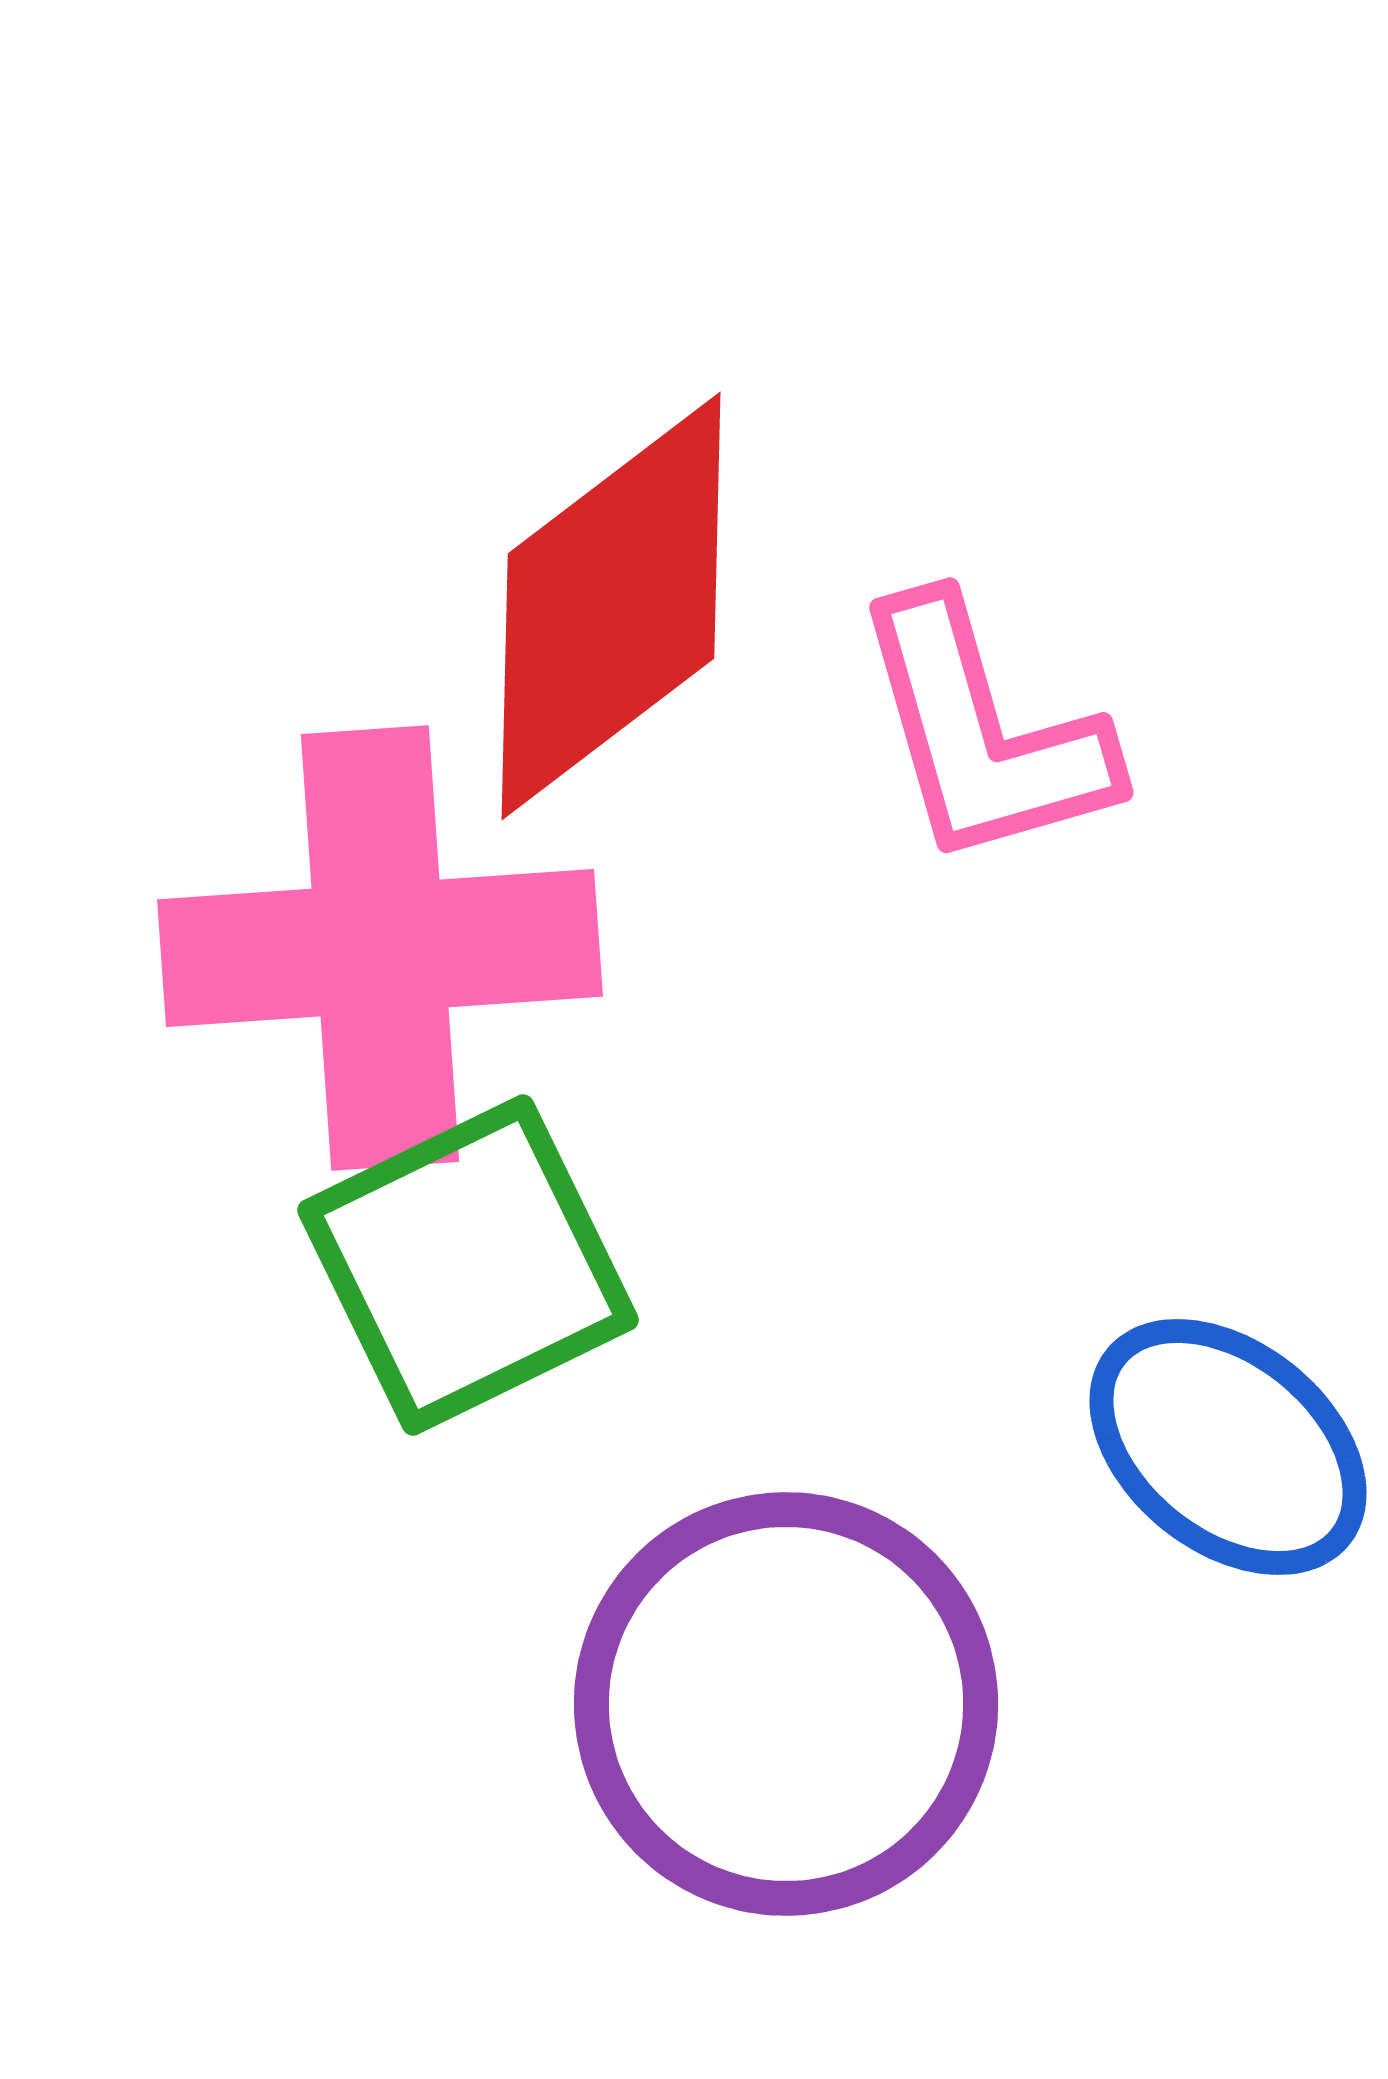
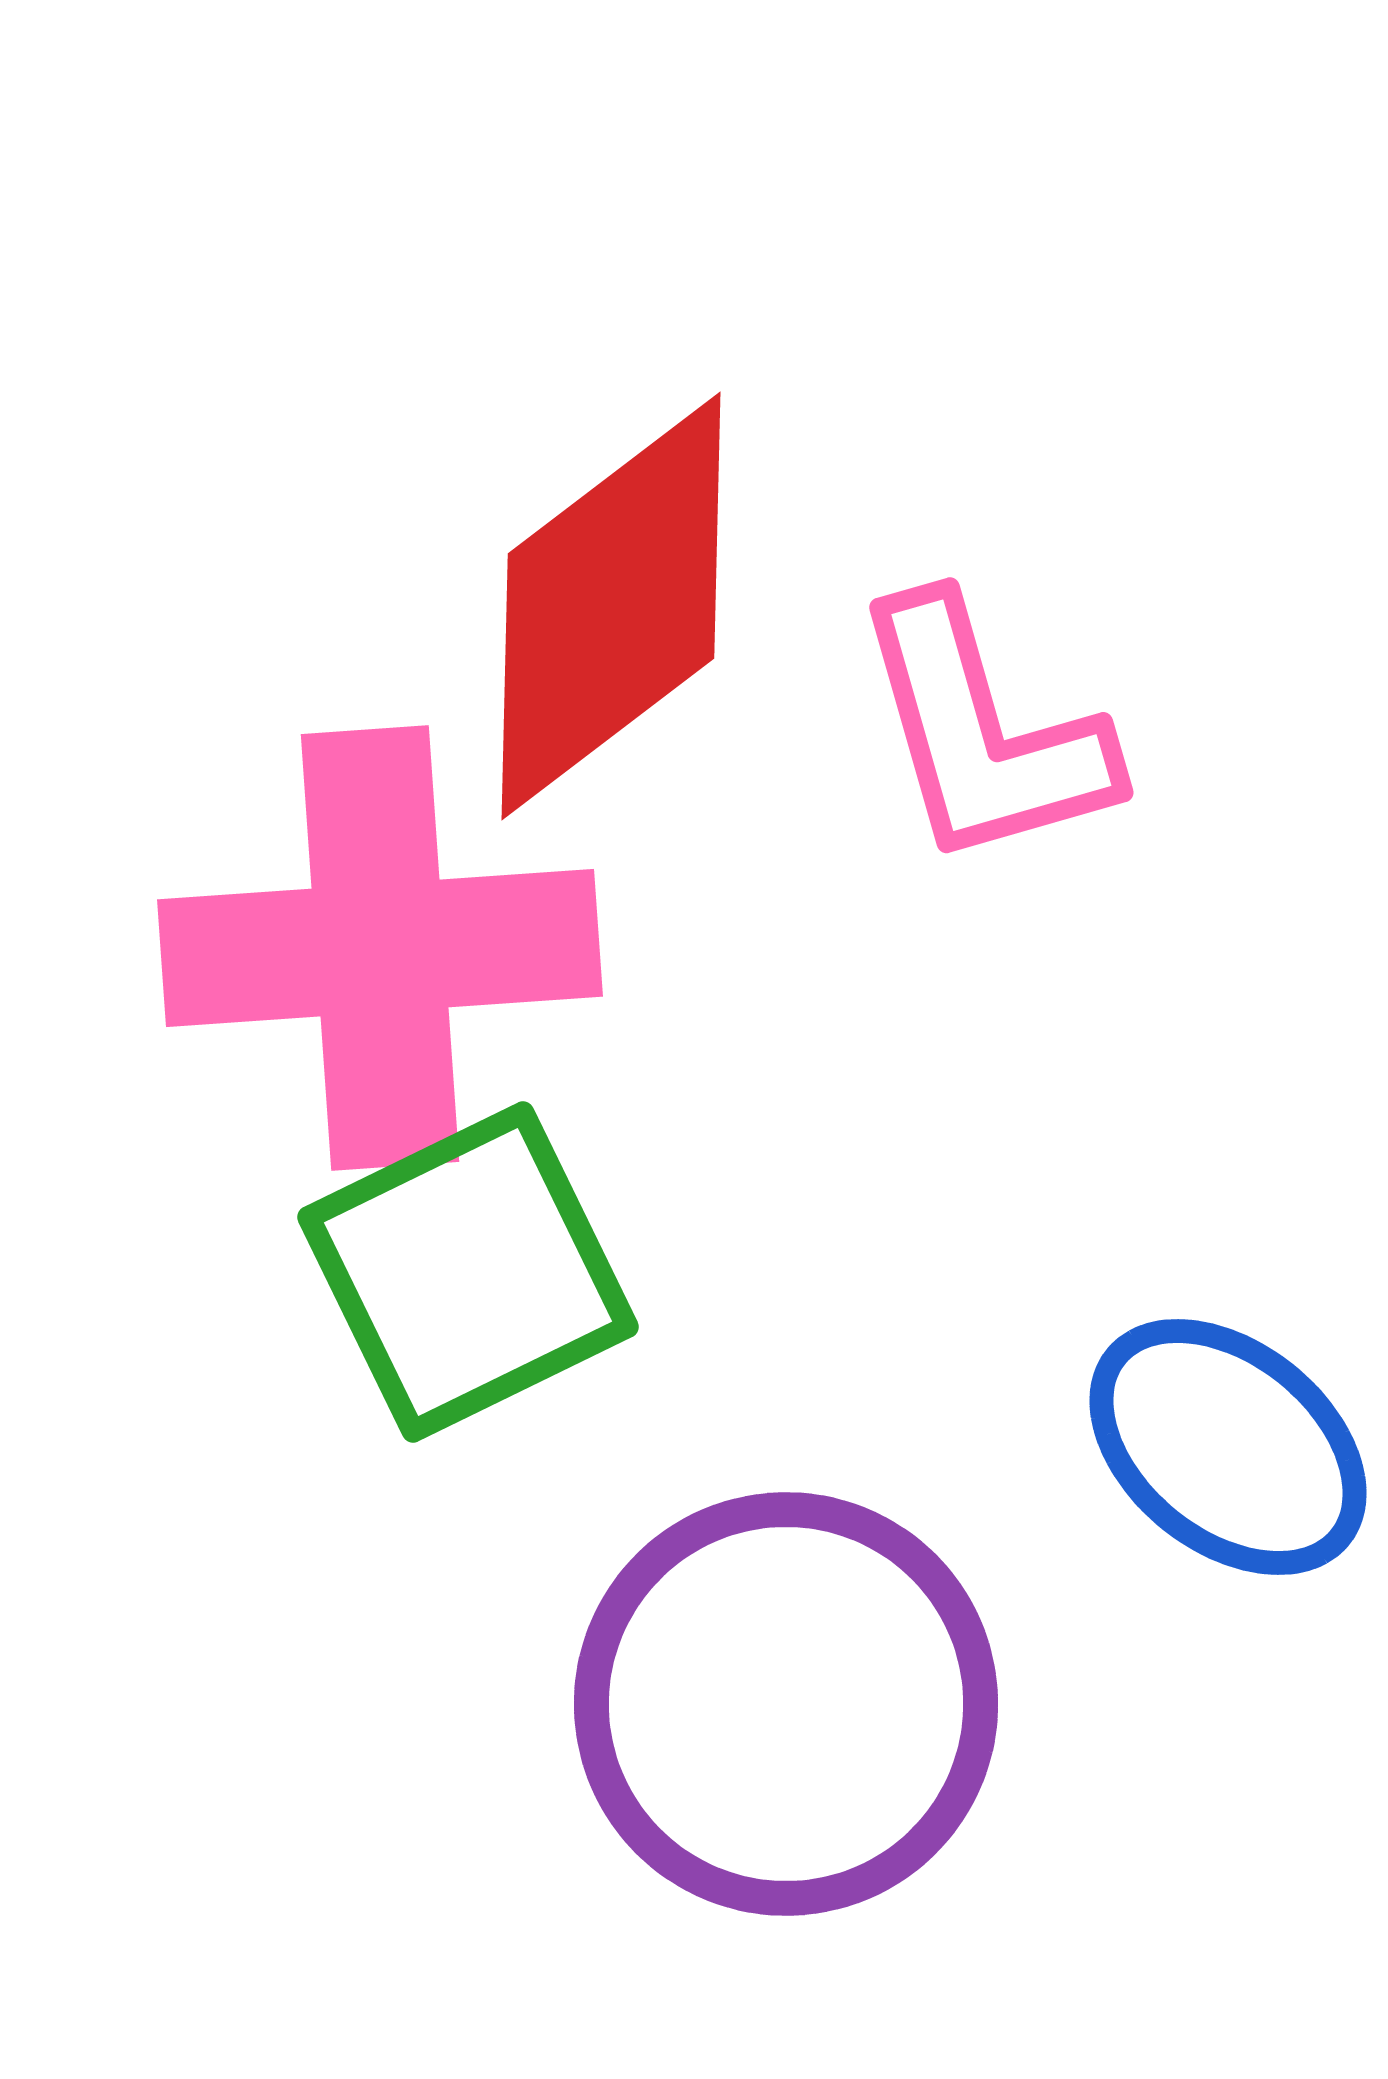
green square: moved 7 px down
